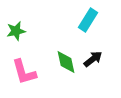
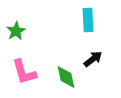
cyan rectangle: rotated 35 degrees counterclockwise
green star: rotated 18 degrees counterclockwise
green diamond: moved 15 px down
